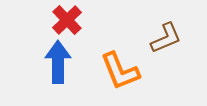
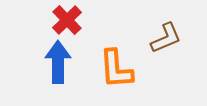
orange L-shape: moved 4 px left, 2 px up; rotated 18 degrees clockwise
